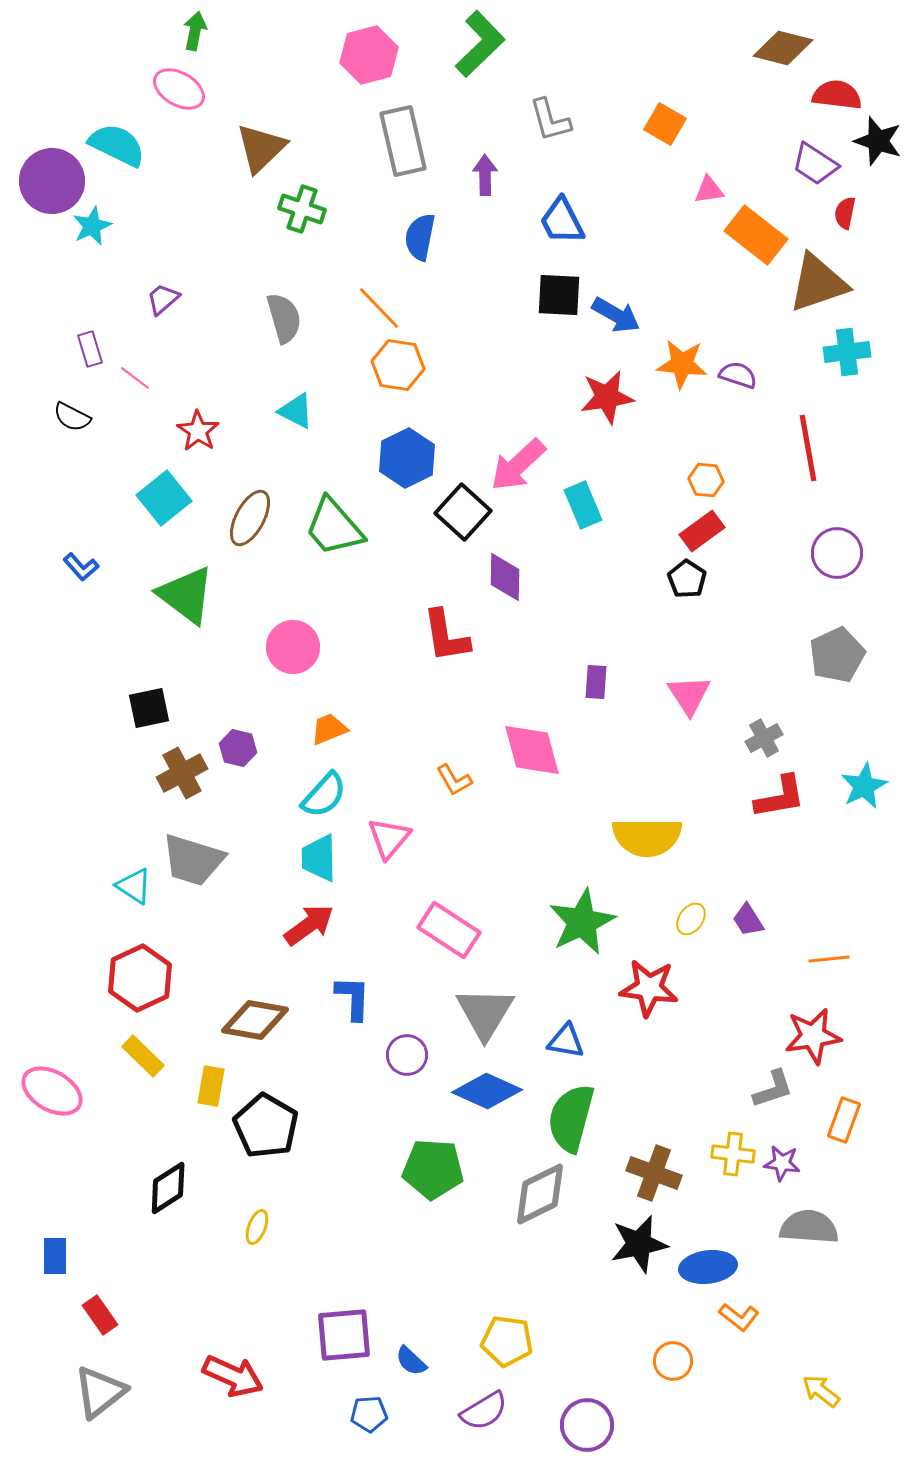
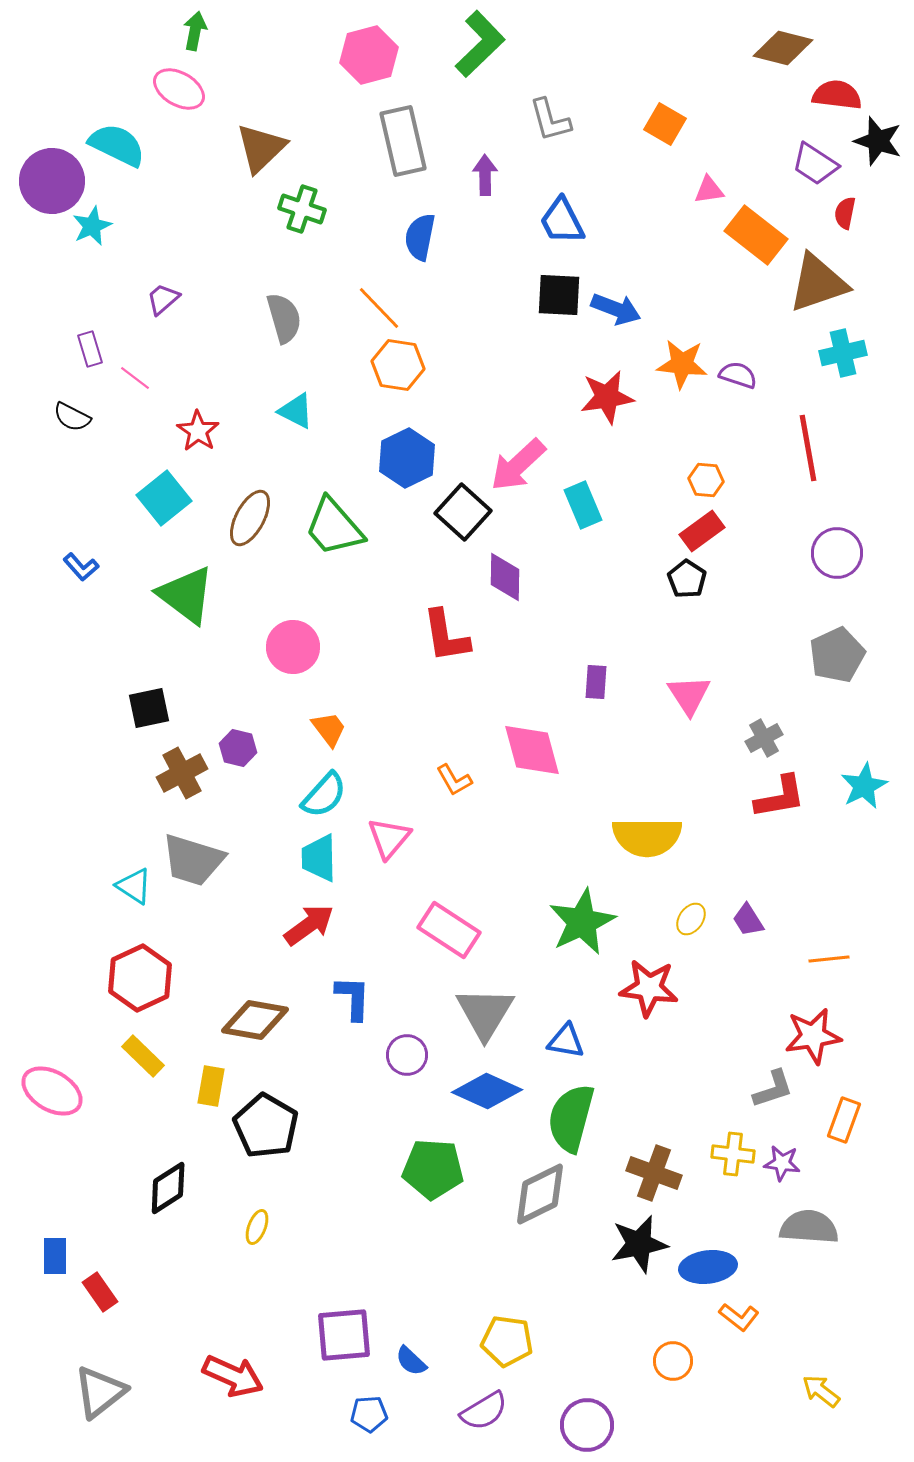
blue arrow at (616, 315): moved 6 px up; rotated 9 degrees counterclockwise
cyan cross at (847, 352): moved 4 px left, 1 px down; rotated 6 degrees counterclockwise
orange trapezoid at (329, 729): rotated 75 degrees clockwise
red rectangle at (100, 1315): moved 23 px up
